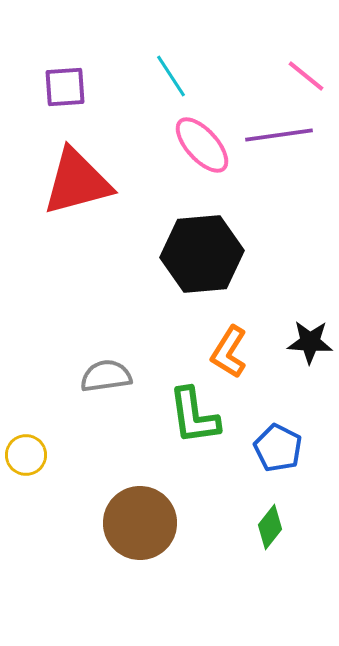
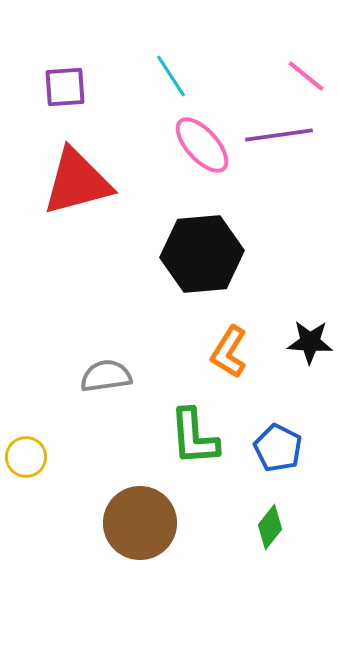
green L-shape: moved 21 px down; rotated 4 degrees clockwise
yellow circle: moved 2 px down
